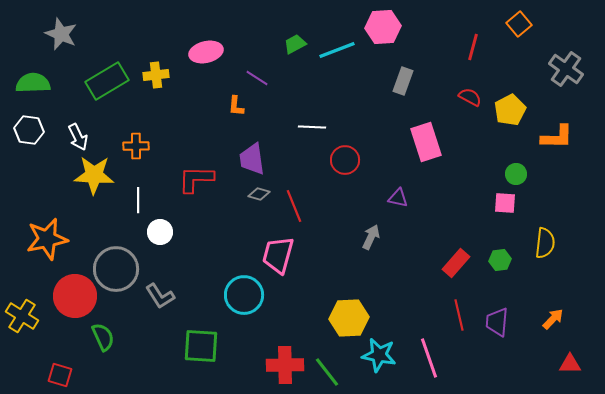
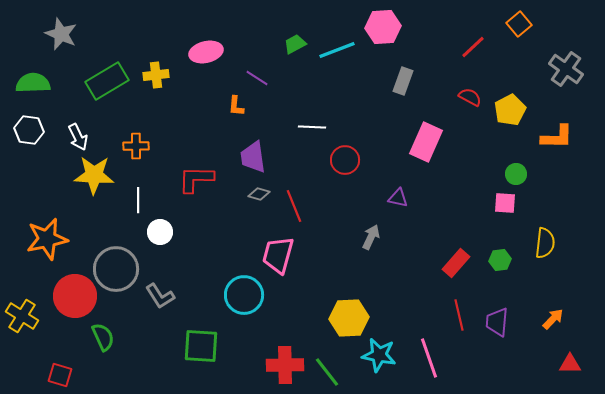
red line at (473, 47): rotated 32 degrees clockwise
pink rectangle at (426, 142): rotated 42 degrees clockwise
purple trapezoid at (252, 159): moved 1 px right, 2 px up
